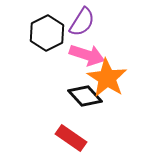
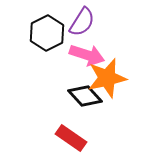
orange star: rotated 27 degrees clockwise
